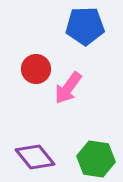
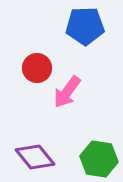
red circle: moved 1 px right, 1 px up
pink arrow: moved 1 px left, 4 px down
green hexagon: moved 3 px right
